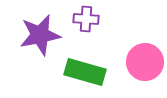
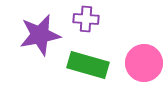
pink circle: moved 1 px left, 1 px down
green rectangle: moved 3 px right, 7 px up
